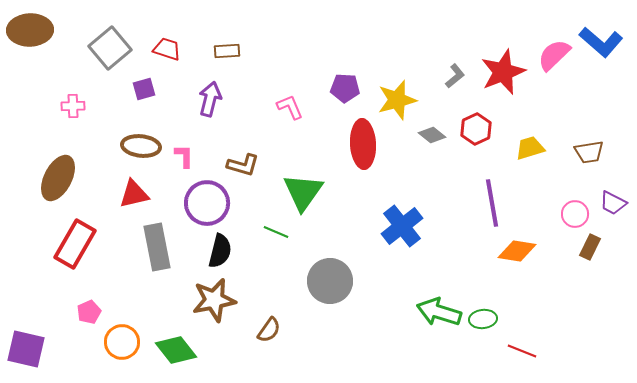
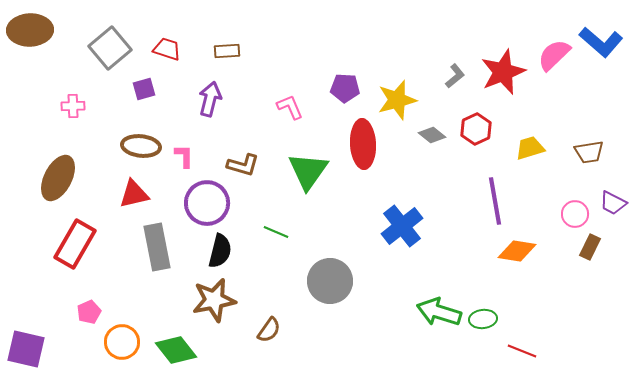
green triangle at (303, 192): moved 5 px right, 21 px up
purple line at (492, 203): moved 3 px right, 2 px up
